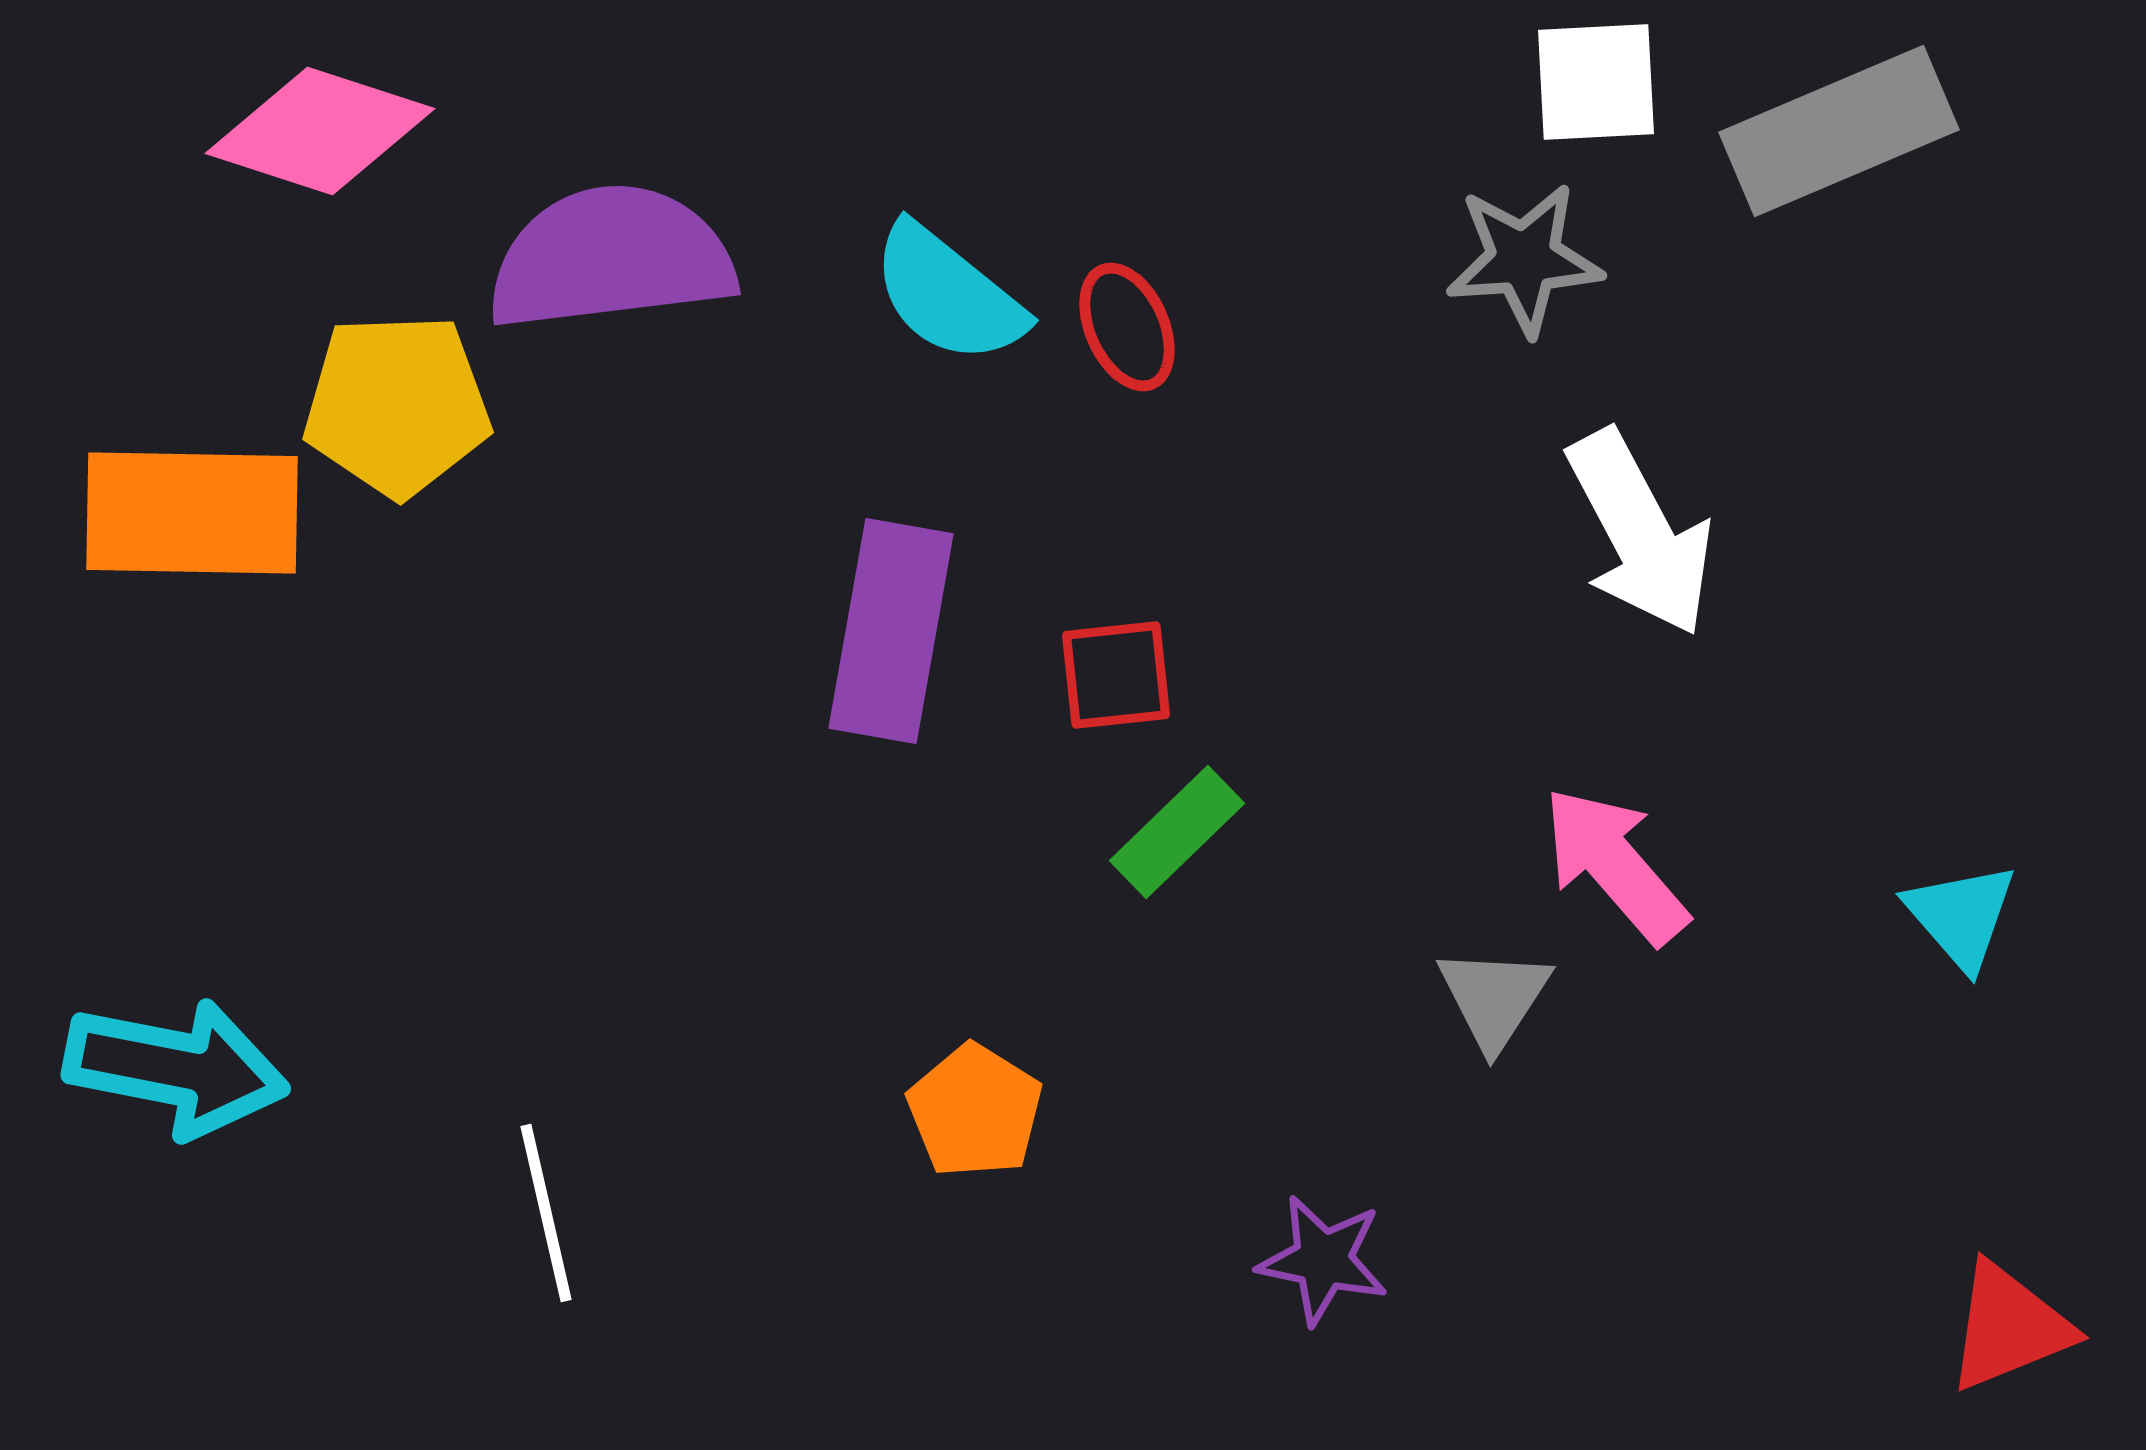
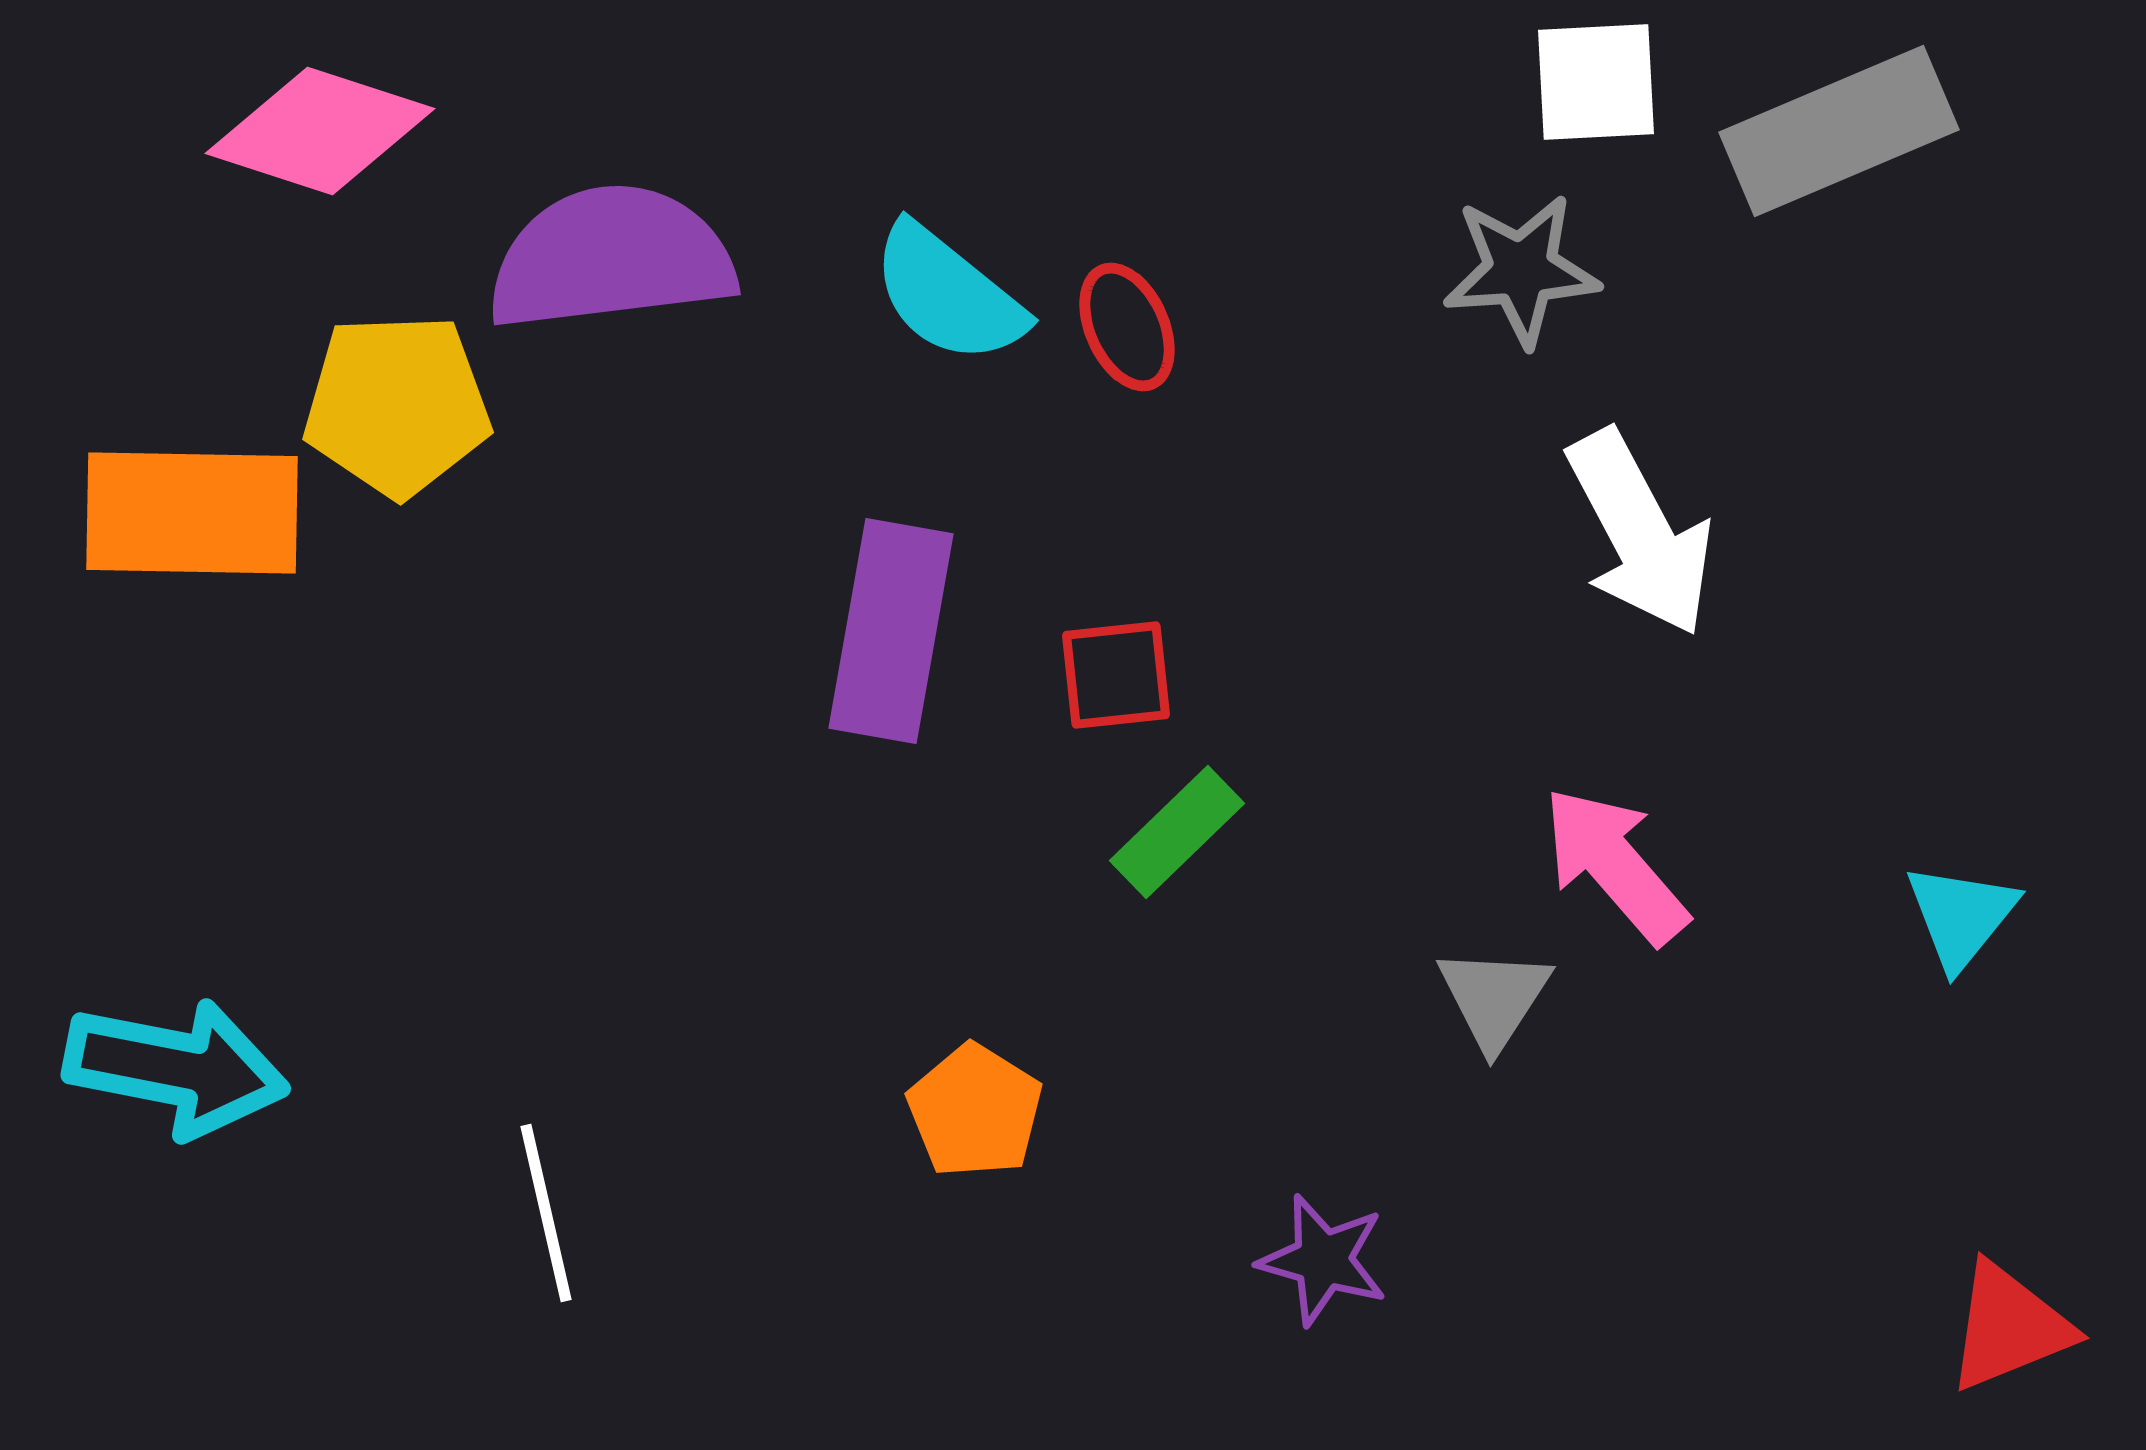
gray star: moved 3 px left, 11 px down
cyan triangle: rotated 20 degrees clockwise
purple star: rotated 4 degrees clockwise
